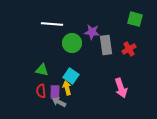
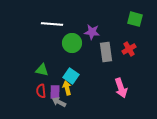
gray rectangle: moved 7 px down
